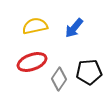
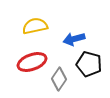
blue arrow: moved 11 px down; rotated 35 degrees clockwise
black pentagon: moved 8 px up; rotated 20 degrees clockwise
